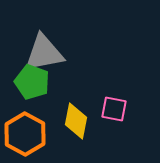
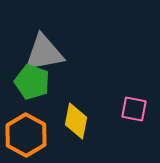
pink square: moved 20 px right
orange hexagon: moved 1 px right, 1 px down
